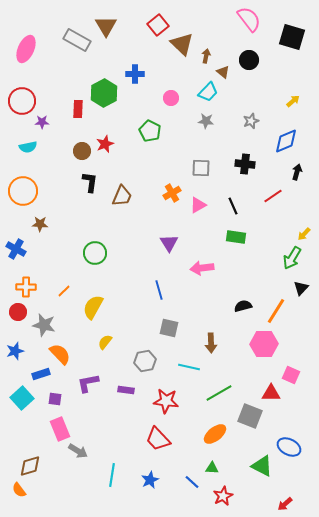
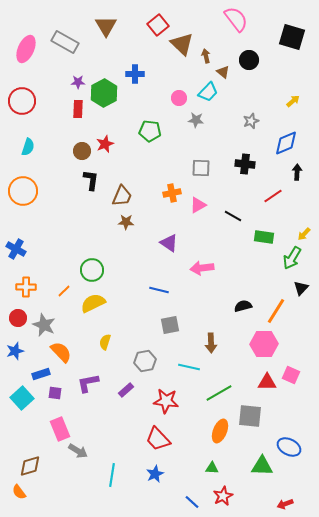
pink semicircle at (249, 19): moved 13 px left
gray rectangle at (77, 40): moved 12 px left, 2 px down
brown arrow at (206, 56): rotated 24 degrees counterclockwise
pink circle at (171, 98): moved 8 px right
gray star at (206, 121): moved 10 px left, 1 px up
purple star at (42, 122): moved 36 px right, 40 px up
green pentagon at (150, 131): rotated 20 degrees counterclockwise
blue diamond at (286, 141): moved 2 px down
cyan semicircle at (28, 147): rotated 60 degrees counterclockwise
black arrow at (297, 172): rotated 14 degrees counterclockwise
black L-shape at (90, 182): moved 1 px right, 2 px up
orange cross at (172, 193): rotated 18 degrees clockwise
black line at (233, 206): moved 10 px down; rotated 36 degrees counterclockwise
brown star at (40, 224): moved 86 px right, 2 px up
green rectangle at (236, 237): moved 28 px right
purple triangle at (169, 243): rotated 24 degrees counterclockwise
green circle at (95, 253): moved 3 px left, 17 px down
blue line at (159, 290): rotated 60 degrees counterclockwise
yellow semicircle at (93, 307): moved 4 px up; rotated 35 degrees clockwise
red circle at (18, 312): moved 6 px down
gray star at (44, 325): rotated 10 degrees clockwise
gray square at (169, 328): moved 1 px right, 3 px up; rotated 24 degrees counterclockwise
yellow semicircle at (105, 342): rotated 21 degrees counterclockwise
orange semicircle at (60, 354): moved 1 px right, 2 px up
purple rectangle at (126, 390): rotated 49 degrees counterclockwise
red triangle at (271, 393): moved 4 px left, 11 px up
purple square at (55, 399): moved 6 px up
gray square at (250, 416): rotated 15 degrees counterclockwise
orange ellipse at (215, 434): moved 5 px right, 3 px up; rotated 30 degrees counterclockwise
green triangle at (262, 466): rotated 25 degrees counterclockwise
blue star at (150, 480): moved 5 px right, 6 px up
blue line at (192, 482): moved 20 px down
orange semicircle at (19, 490): moved 2 px down
red arrow at (285, 504): rotated 21 degrees clockwise
